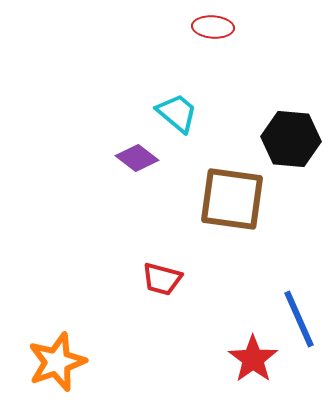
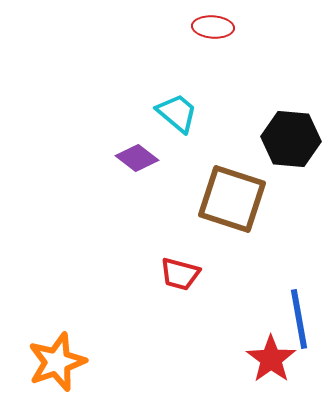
brown square: rotated 10 degrees clockwise
red trapezoid: moved 18 px right, 5 px up
blue line: rotated 14 degrees clockwise
red star: moved 18 px right
